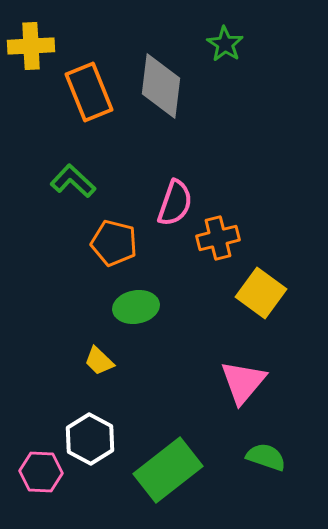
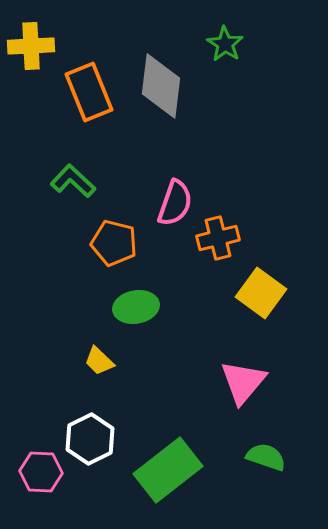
white hexagon: rotated 6 degrees clockwise
